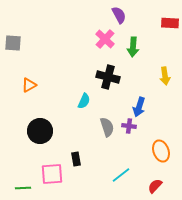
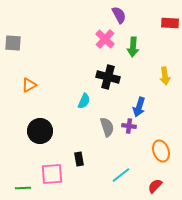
black rectangle: moved 3 px right
